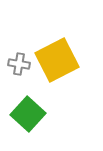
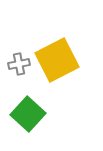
gray cross: rotated 20 degrees counterclockwise
